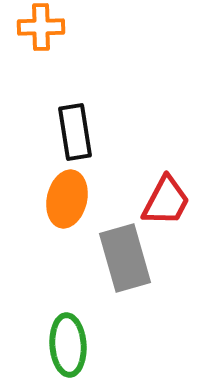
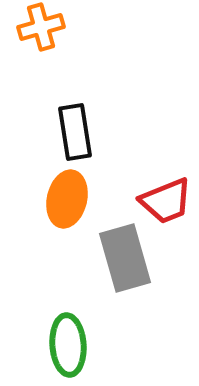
orange cross: rotated 15 degrees counterclockwise
red trapezoid: rotated 40 degrees clockwise
